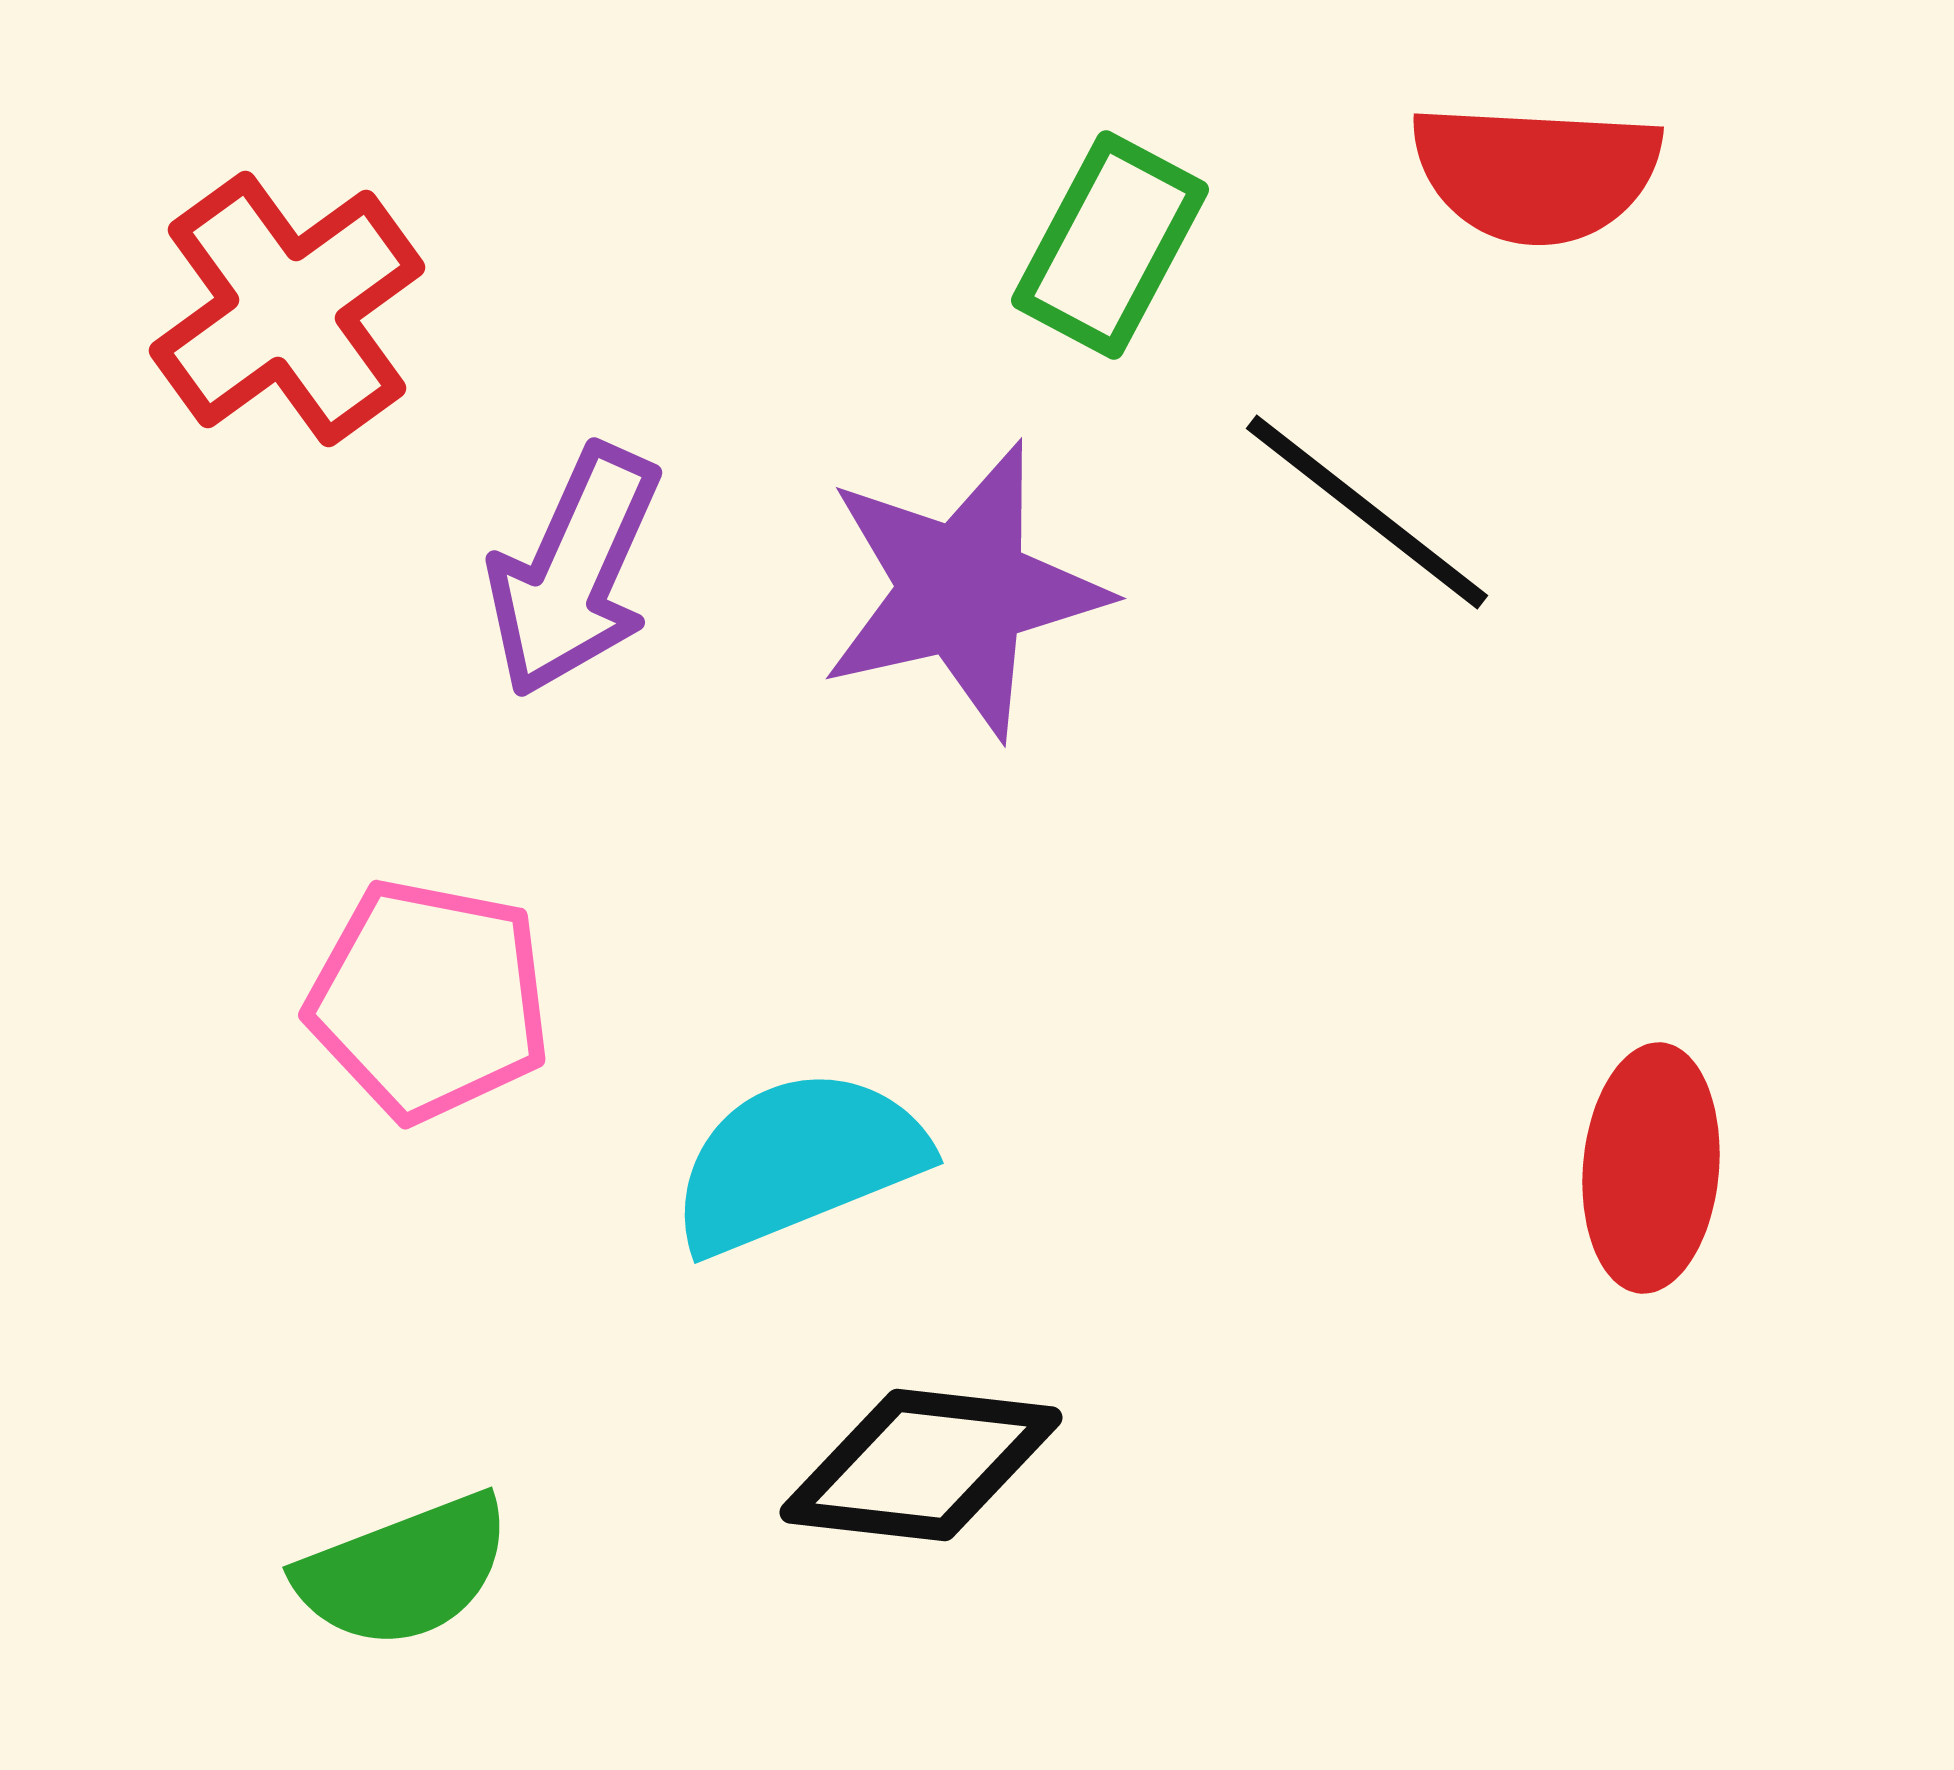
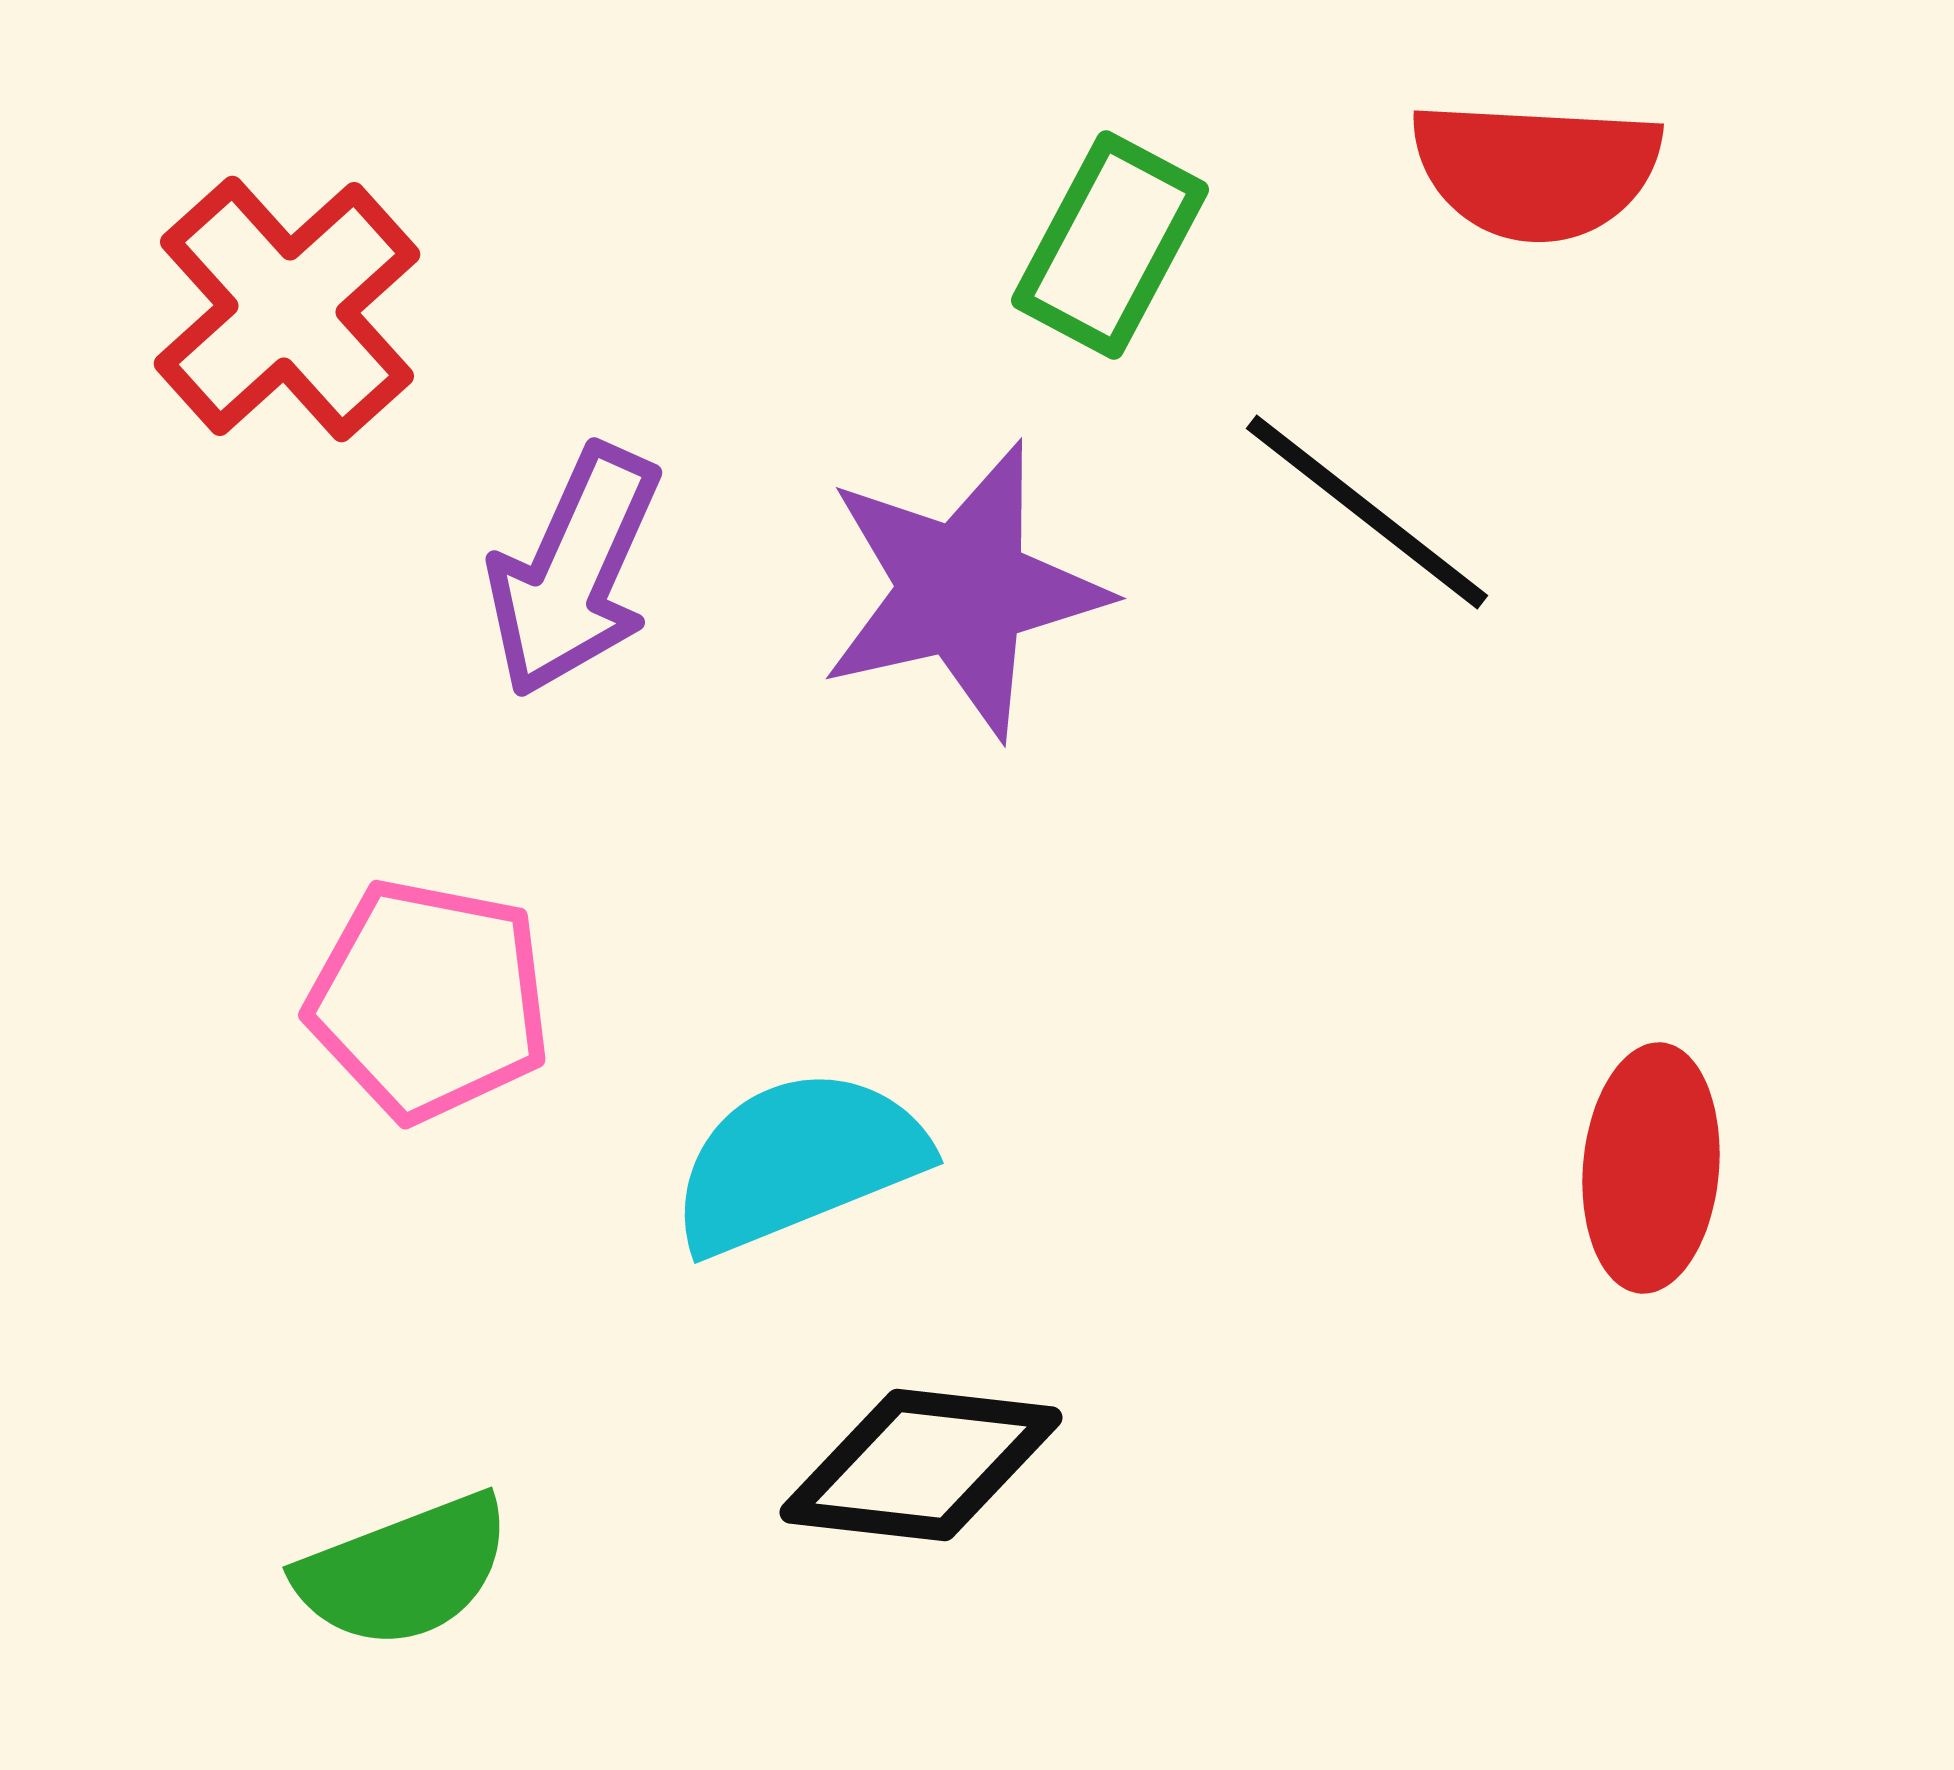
red semicircle: moved 3 px up
red cross: rotated 6 degrees counterclockwise
